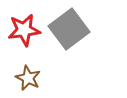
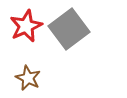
red star: moved 2 px right, 4 px up; rotated 16 degrees counterclockwise
